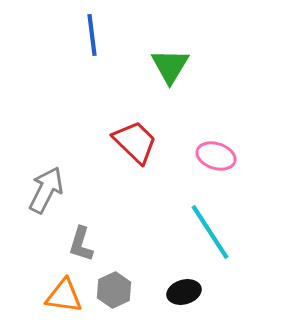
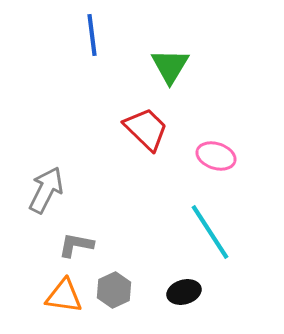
red trapezoid: moved 11 px right, 13 px up
gray L-shape: moved 5 px left, 1 px down; rotated 84 degrees clockwise
